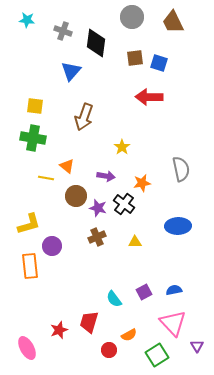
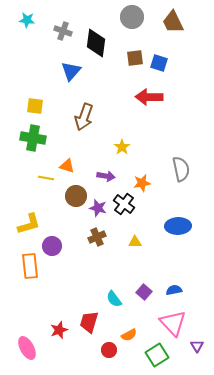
orange triangle: rotated 21 degrees counterclockwise
purple square: rotated 21 degrees counterclockwise
